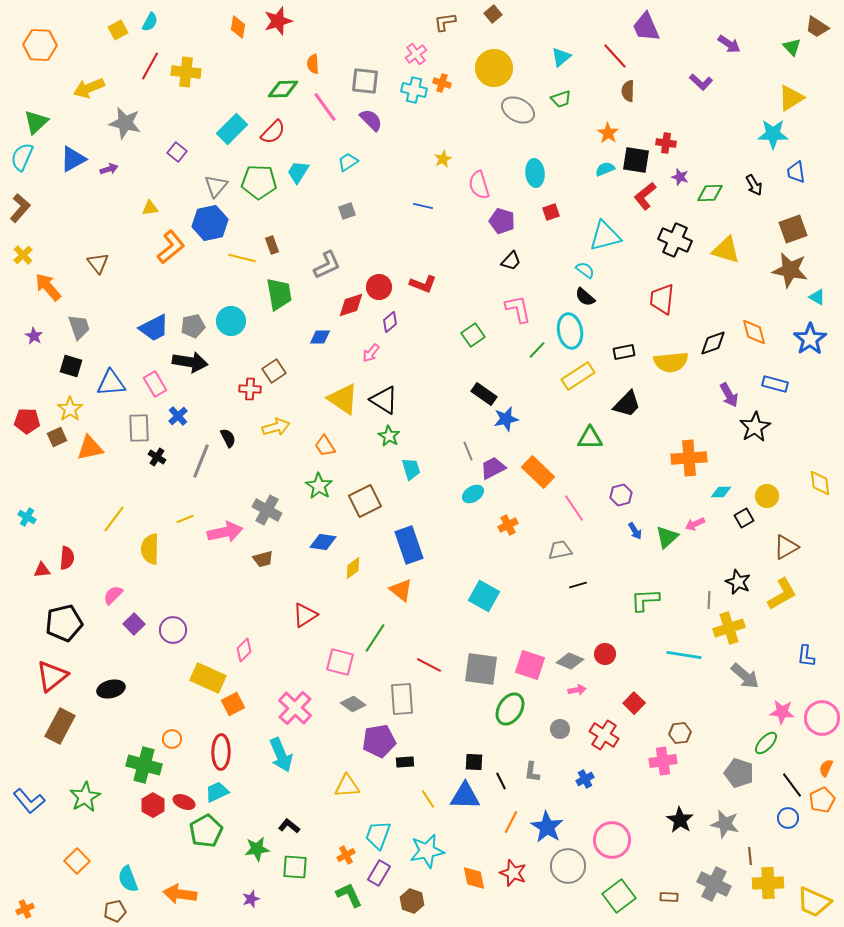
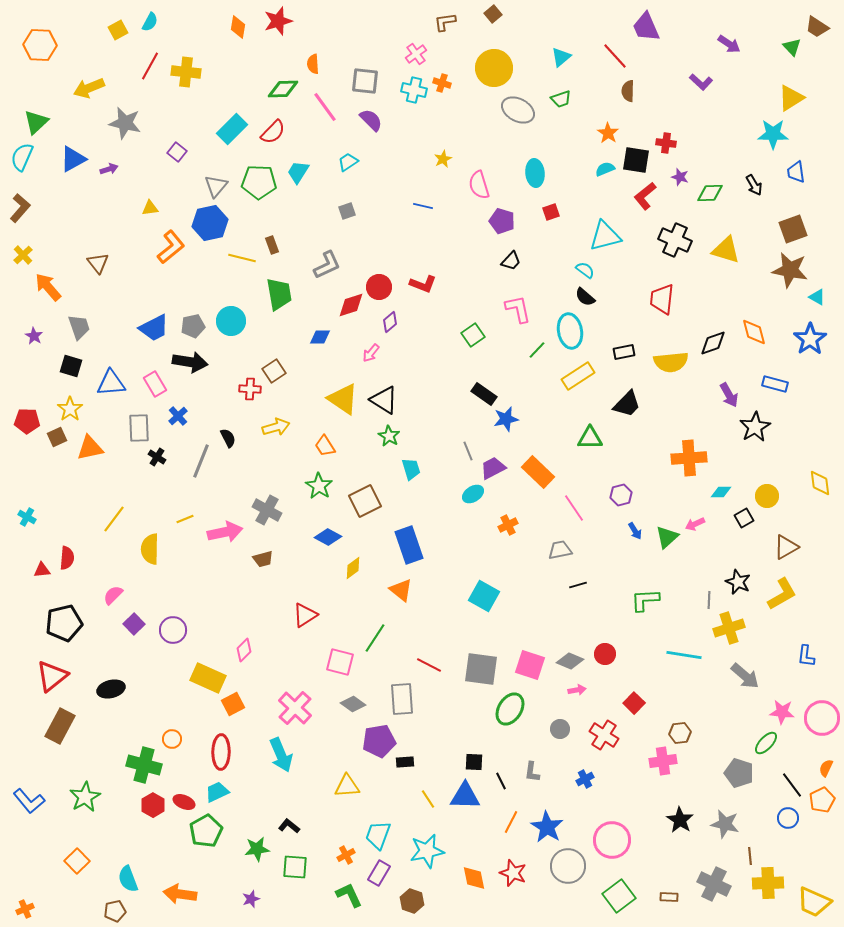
blue diamond at (323, 542): moved 5 px right, 5 px up; rotated 20 degrees clockwise
